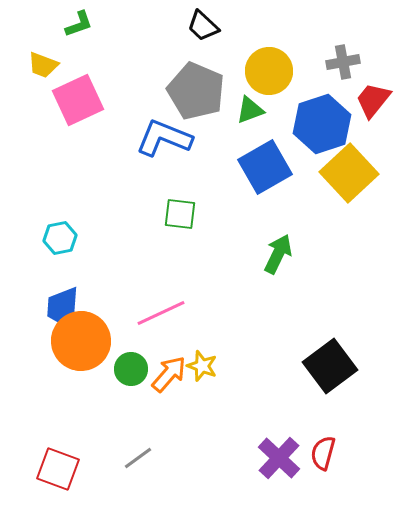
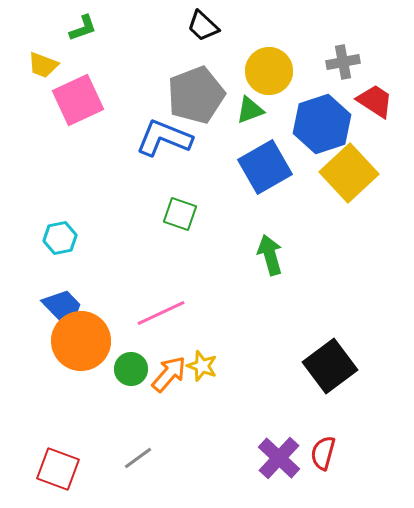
green L-shape: moved 4 px right, 4 px down
gray pentagon: moved 4 px down; rotated 28 degrees clockwise
red trapezoid: moved 2 px right, 1 px down; rotated 84 degrees clockwise
green square: rotated 12 degrees clockwise
green arrow: moved 8 px left, 1 px down; rotated 42 degrees counterclockwise
blue trapezoid: rotated 132 degrees clockwise
